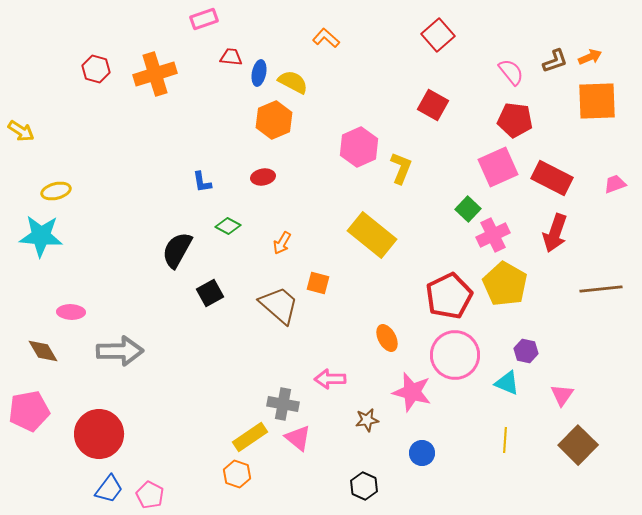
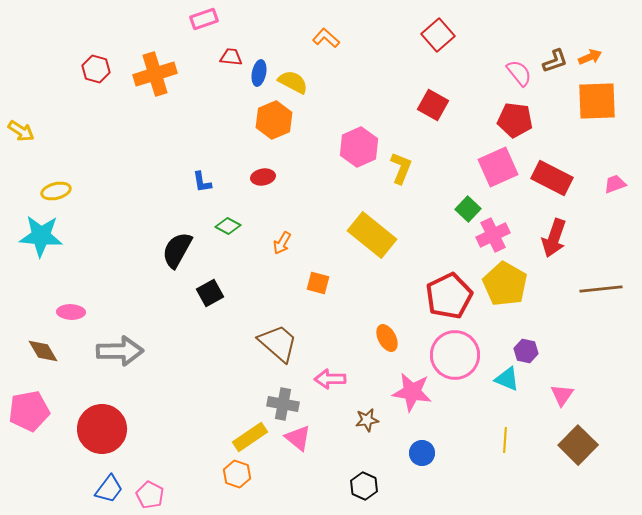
pink semicircle at (511, 72): moved 8 px right, 1 px down
red arrow at (555, 233): moved 1 px left, 5 px down
brown trapezoid at (279, 305): moved 1 px left, 38 px down
cyan triangle at (507, 383): moved 4 px up
pink star at (412, 392): rotated 6 degrees counterclockwise
red circle at (99, 434): moved 3 px right, 5 px up
